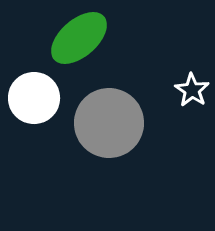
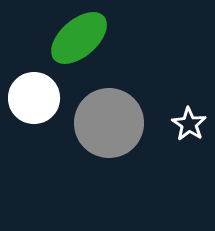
white star: moved 3 px left, 34 px down
